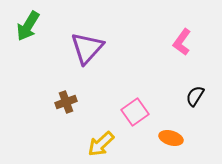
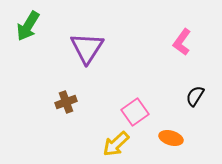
purple triangle: rotated 9 degrees counterclockwise
yellow arrow: moved 15 px right
